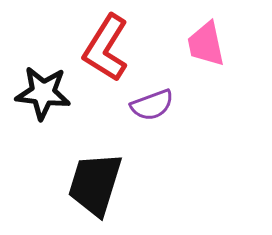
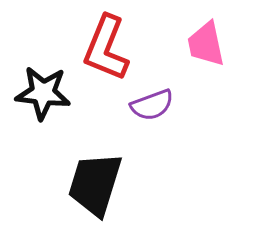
red L-shape: rotated 10 degrees counterclockwise
